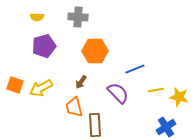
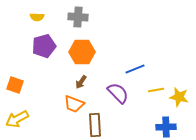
orange hexagon: moved 13 px left, 1 px down
yellow arrow: moved 24 px left, 31 px down
orange trapezoid: moved 3 px up; rotated 55 degrees counterclockwise
blue cross: rotated 30 degrees clockwise
